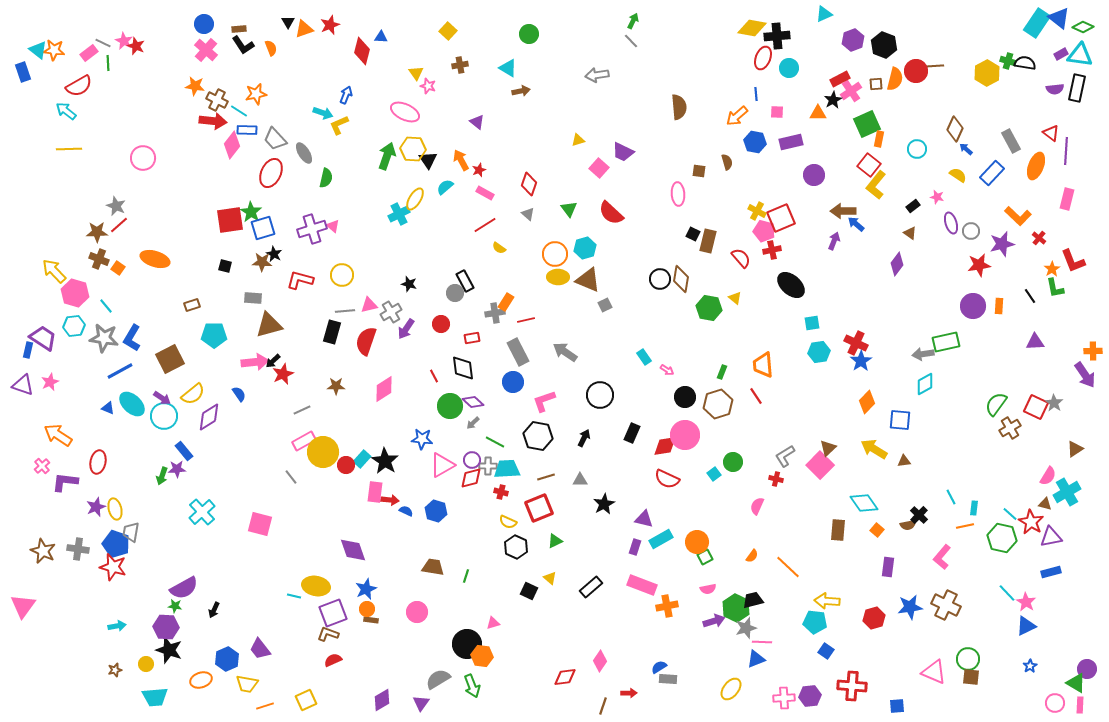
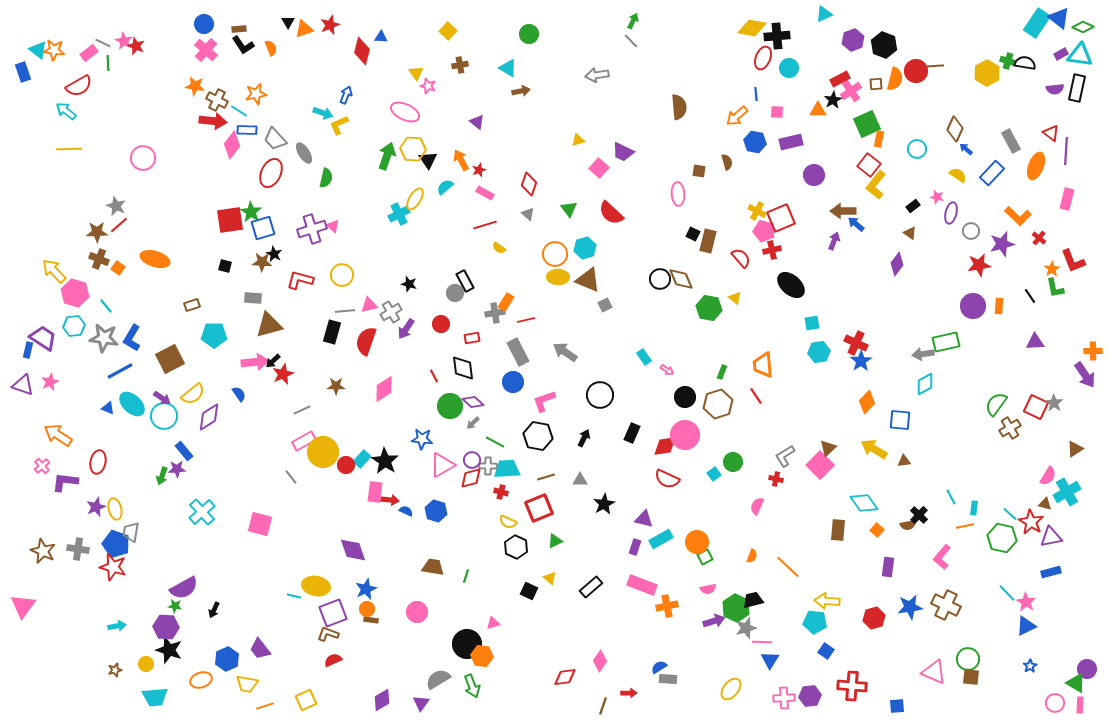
orange triangle at (818, 113): moved 3 px up
purple ellipse at (951, 223): moved 10 px up; rotated 30 degrees clockwise
red line at (485, 225): rotated 15 degrees clockwise
brown diamond at (681, 279): rotated 32 degrees counterclockwise
orange semicircle at (752, 556): rotated 16 degrees counterclockwise
blue triangle at (756, 659): moved 14 px right, 1 px down; rotated 36 degrees counterclockwise
